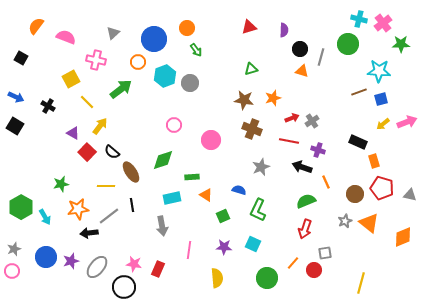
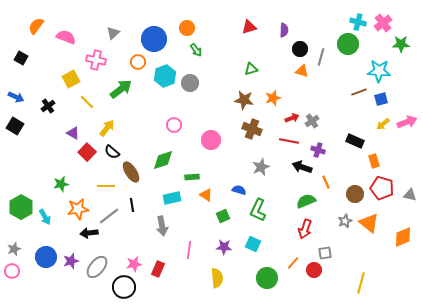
cyan cross at (359, 19): moved 1 px left, 3 px down
black cross at (48, 106): rotated 24 degrees clockwise
yellow arrow at (100, 126): moved 7 px right, 2 px down
black rectangle at (358, 142): moved 3 px left, 1 px up
pink star at (134, 264): rotated 21 degrees counterclockwise
